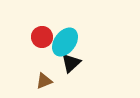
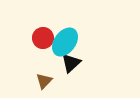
red circle: moved 1 px right, 1 px down
brown triangle: rotated 24 degrees counterclockwise
